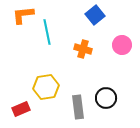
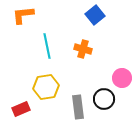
cyan line: moved 14 px down
pink circle: moved 33 px down
black circle: moved 2 px left, 1 px down
